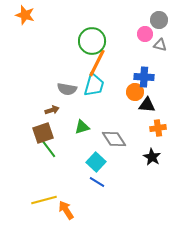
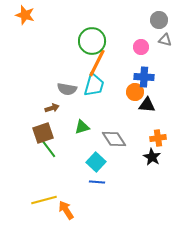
pink circle: moved 4 px left, 13 px down
gray triangle: moved 5 px right, 5 px up
brown arrow: moved 2 px up
orange cross: moved 10 px down
blue line: rotated 28 degrees counterclockwise
